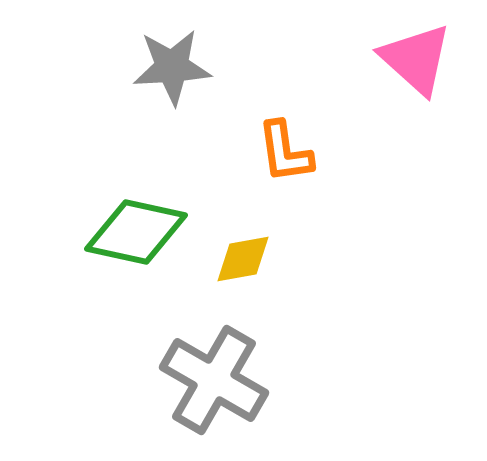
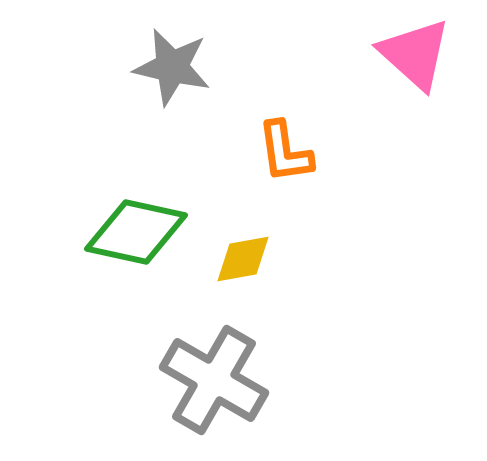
pink triangle: moved 1 px left, 5 px up
gray star: rotated 16 degrees clockwise
